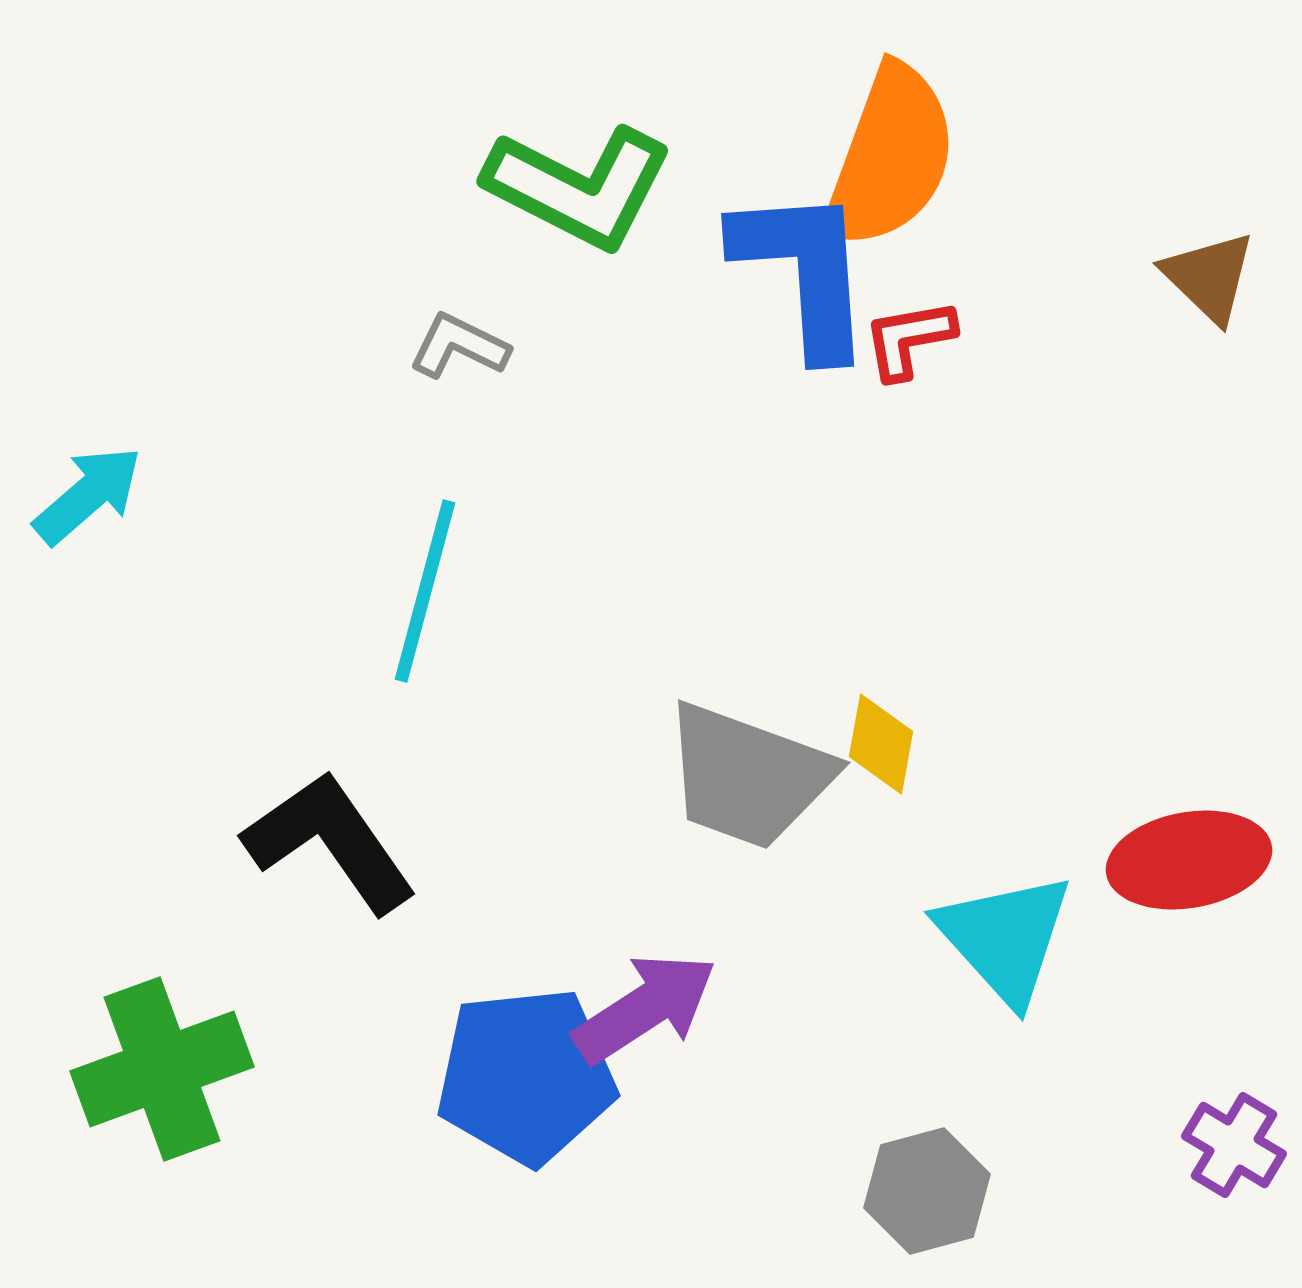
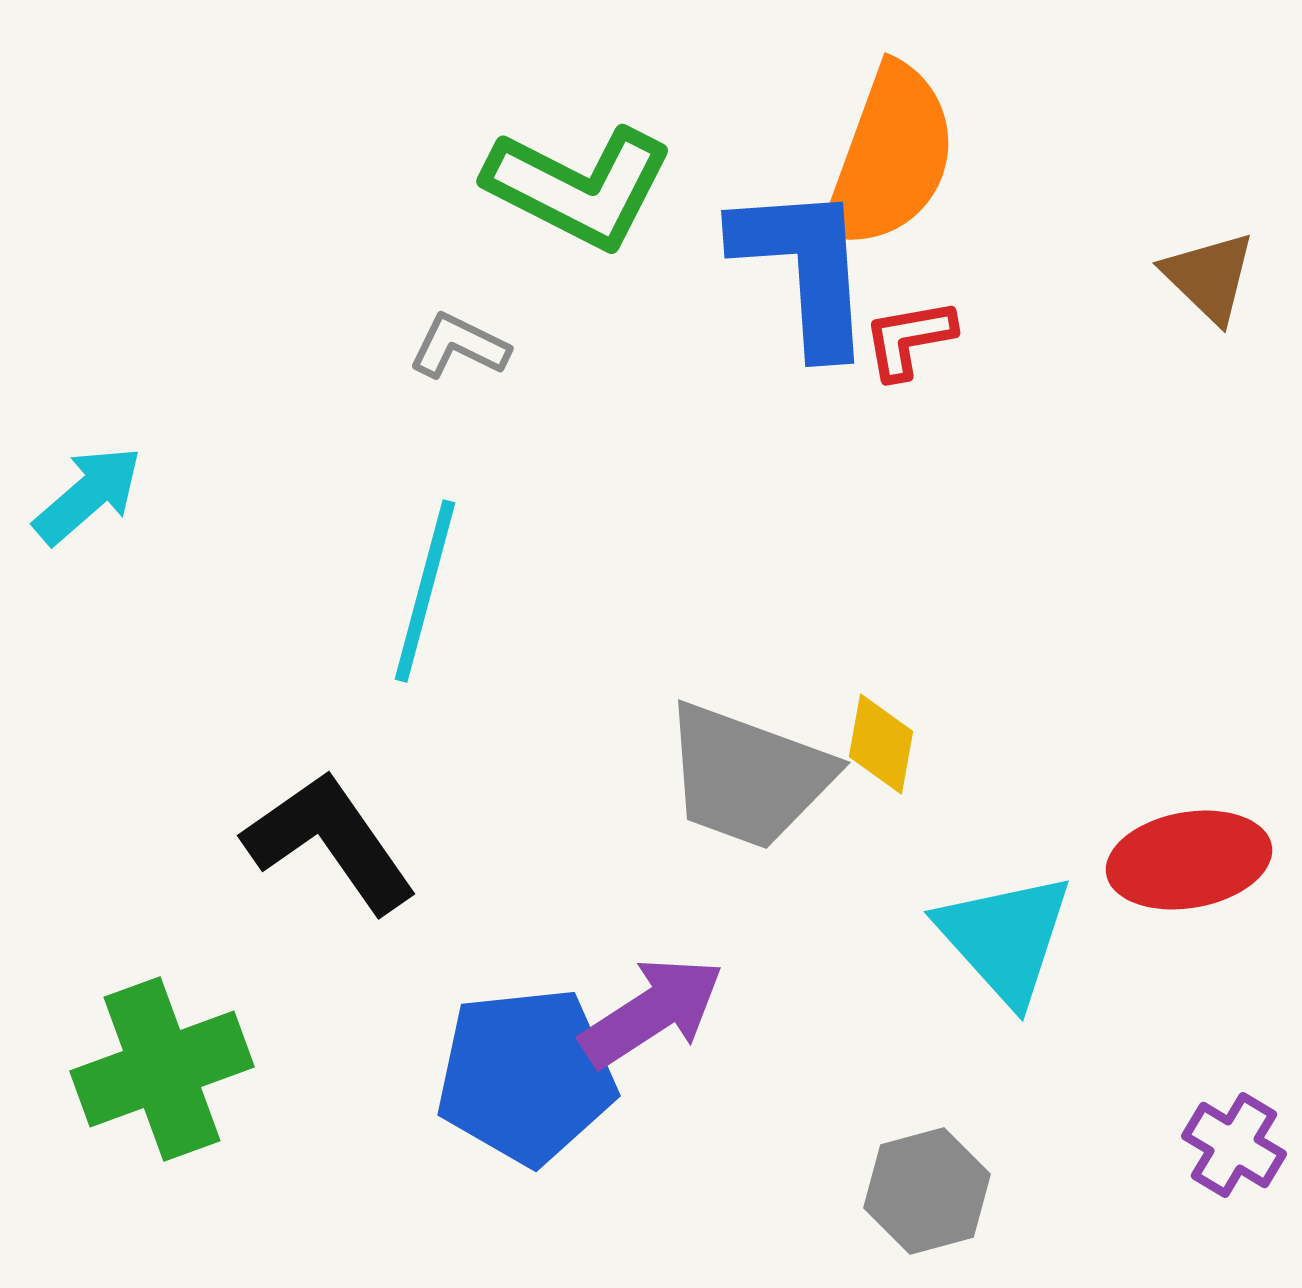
blue L-shape: moved 3 px up
purple arrow: moved 7 px right, 4 px down
